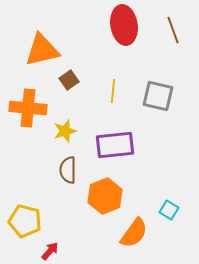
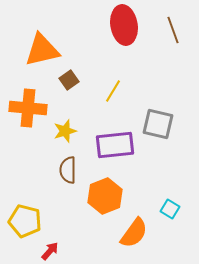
yellow line: rotated 25 degrees clockwise
gray square: moved 28 px down
cyan square: moved 1 px right, 1 px up
